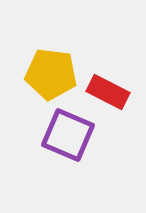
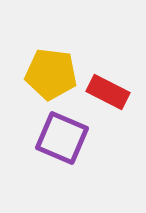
purple square: moved 6 px left, 3 px down
